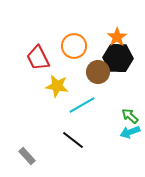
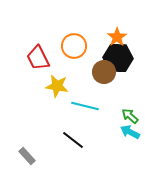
brown circle: moved 6 px right
cyan line: moved 3 px right, 1 px down; rotated 44 degrees clockwise
cyan arrow: rotated 48 degrees clockwise
